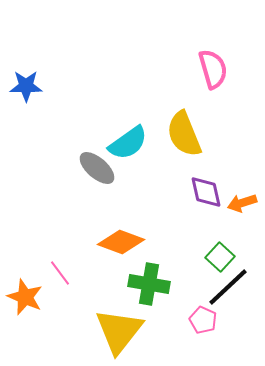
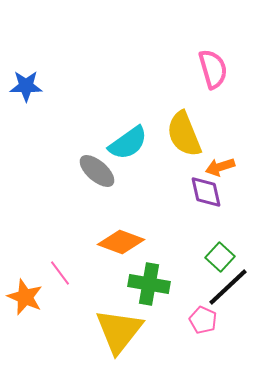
gray ellipse: moved 3 px down
orange arrow: moved 22 px left, 36 px up
